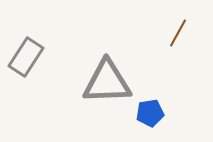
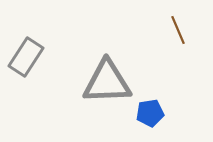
brown line: moved 3 px up; rotated 52 degrees counterclockwise
